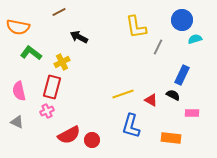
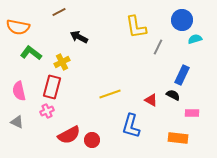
yellow line: moved 13 px left
orange rectangle: moved 7 px right
